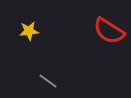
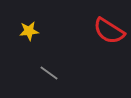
gray line: moved 1 px right, 8 px up
